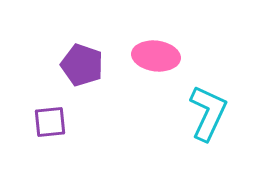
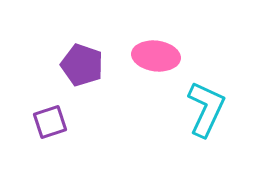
cyan L-shape: moved 2 px left, 4 px up
purple square: rotated 12 degrees counterclockwise
